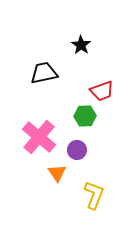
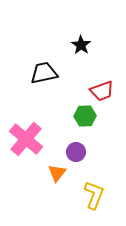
pink cross: moved 13 px left, 2 px down
purple circle: moved 1 px left, 2 px down
orange triangle: rotated 12 degrees clockwise
